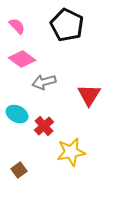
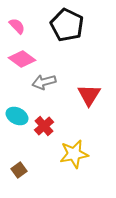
cyan ellipse: moved 2 px down
yellow star: moved 3 px right, 2 px down
